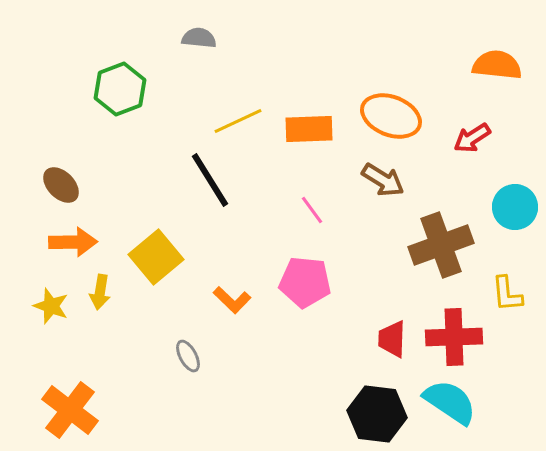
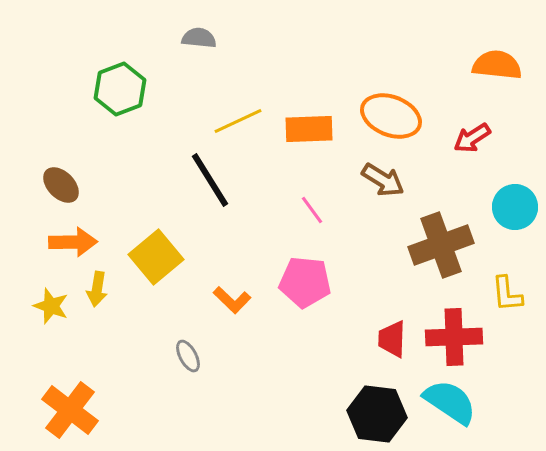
yellow arrow: moved 3 px left, 3 px up
